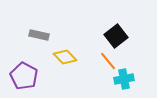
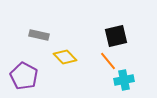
black square: rotated 25 degrees clockwise
cyan cross: moved 1 px down
